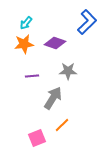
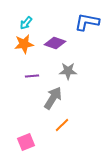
blue L-shape: rotated 125 degrees counterclockwise
pink square: moved 11 px left, 4 px down
